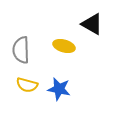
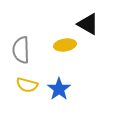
black triangle: moved 4 px left
yellow ellipse: moved 1 px right, 1 px up; rotated 25 degrees counterclockwise
blue star: rotated 25 degrees clockwise
